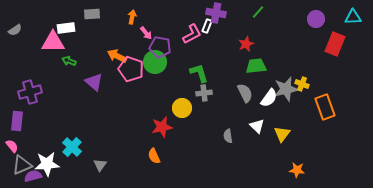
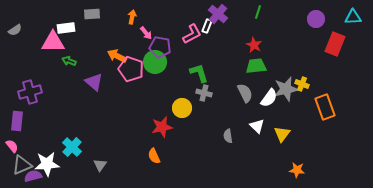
green line at (258, 12): rotated 24 degrees counterclockwise
purple cross at (216, 13): moved 2 px right, 1 px down; rotated 30 degrees clockwise
red star at (246, 44): moved 8 px right, 1 px down; rotated 21 degrees counterclockwise
gray cross at (204, 93): rotated 21 degrees clockwise
